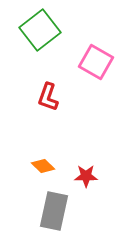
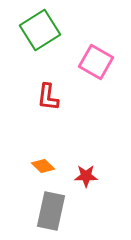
green square: rotated 6 degrees clockwise
red L-shape: rotated 12 degrees counterclockwise
gray rectangle: moved 3 px left
